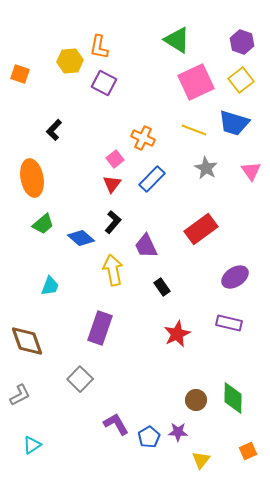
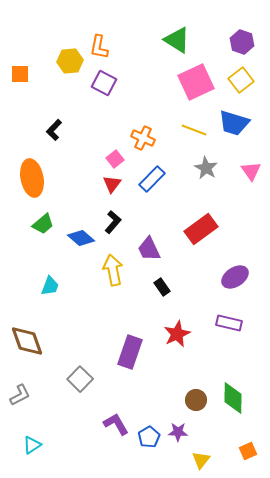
orange square at (20, 74): rotated 18 degrees counterclockwise
purple trapezoid at (146, 246): moved 3 px right, 3 px down
purple rectangle at (100, 328): moved 30 px right, 24 px down
